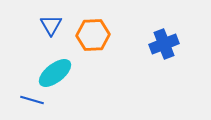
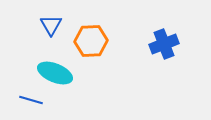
orange hexagon: moved 2 px left, 6 px down
cyan ellipse: rotated 60 degrees clockwise
blue line: moved 1 px left
